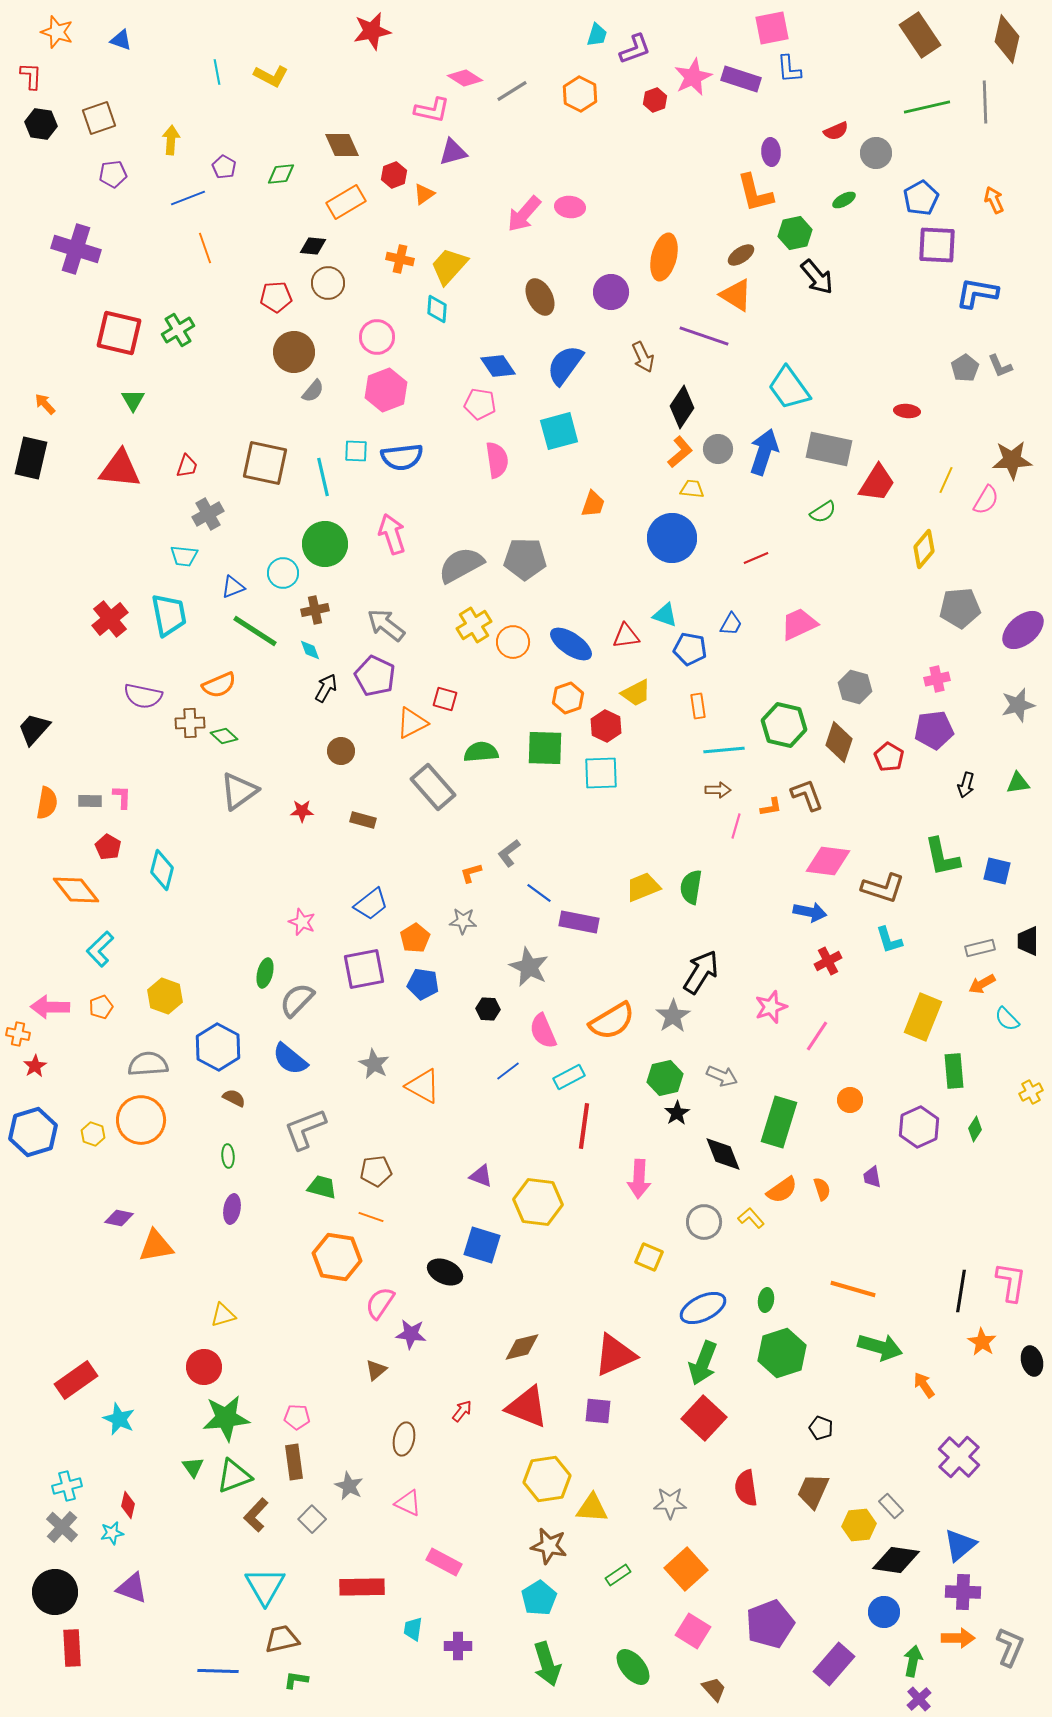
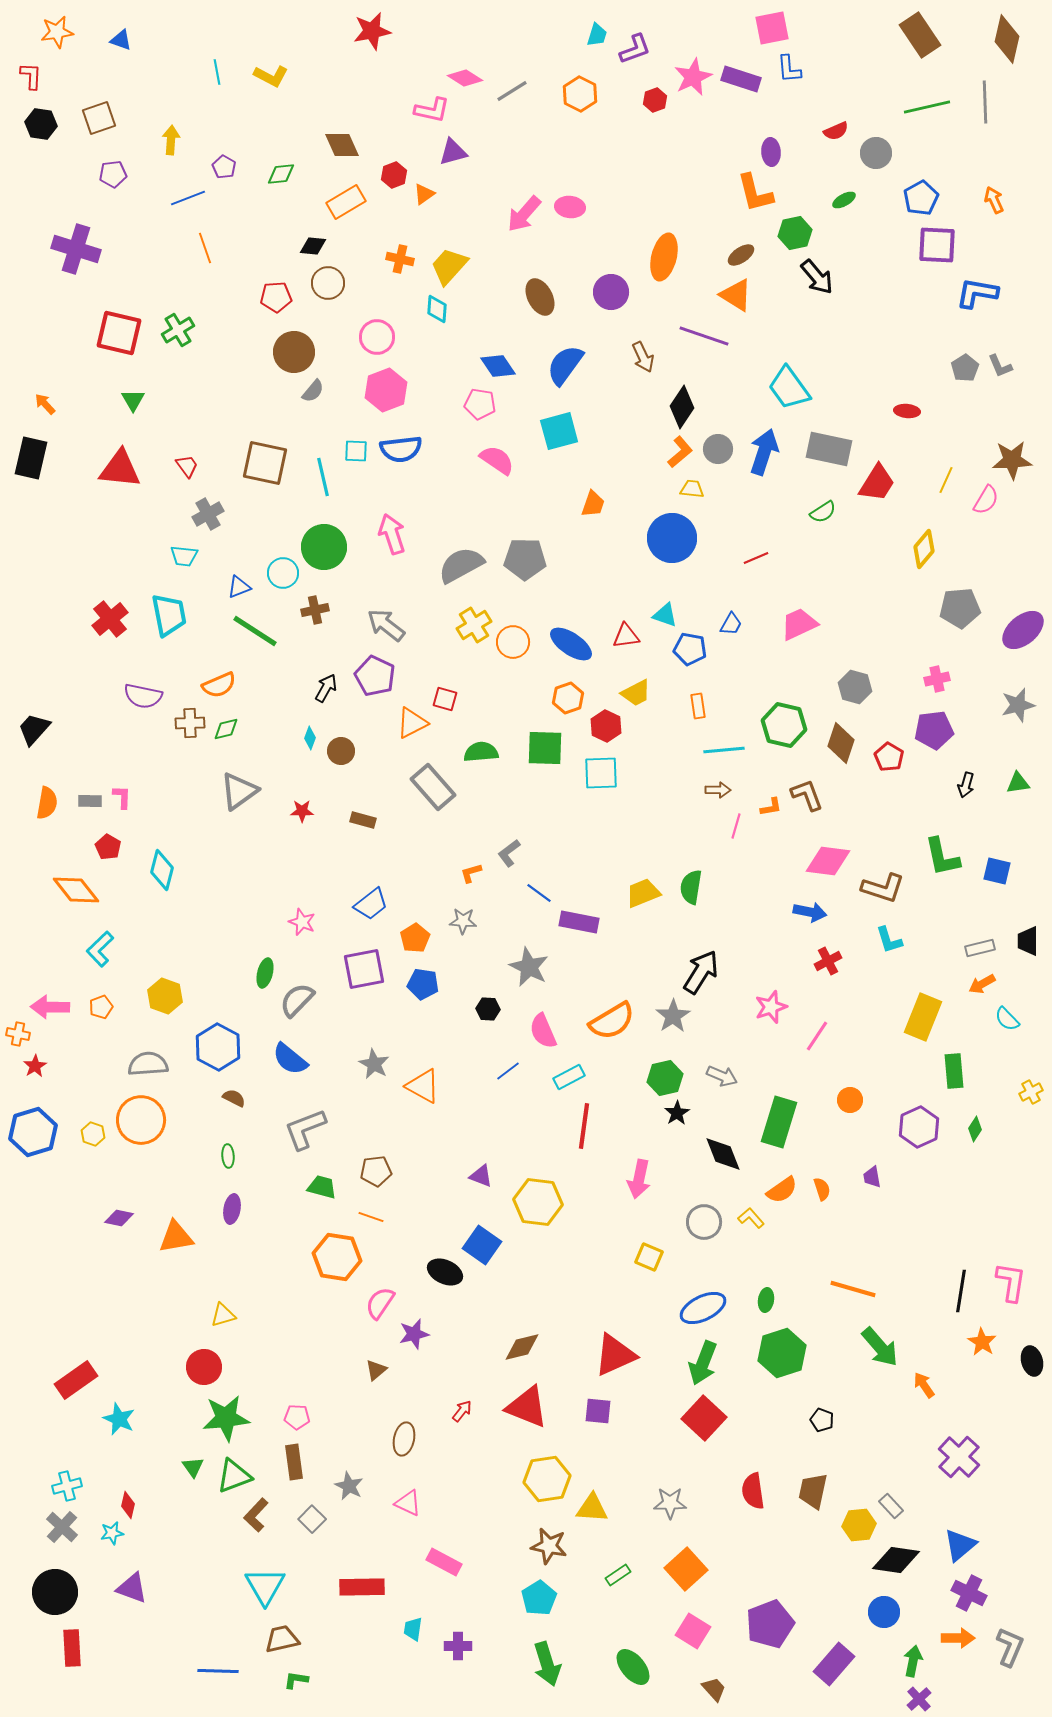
orange star at (57, 32): rotated 28 degrees counterclockwise
blue semicircle at (402, 457): moved 1 px left, 8 px up
pink semicircle at (497, 460): rotated 48 degrees counterclockwise
red trapezoid at (187, 466): rotated 55 degrees counterclockwise
green circle at (325, 544): moved 1 px left, 3 px down
blue triangle at (233, 587): moved 6 px right
cyan diamond at (310, 650): moved 88 px down; rotated 40 degrees clockwise
green diamond at (224, 736): moved 2 px right, 7 px up; rotated 56 degrees counterclockwise
brown diamond at (839, 742): moved 2 px right, 1 px down
yellow trapezoid at (643, 887): moved 6 px down
pink arrow at (639, 1179): rotated 9 degrees clockwise
blue square at (482, 1245): rotated 18 degrees clockwise
orange triangle at (156, 1246): moved 20 px right, 9 px up
purple star at (411, 1334): moved 3 px right; rotated 20 degrees counterclockwise
green arrow at (880, 1347): rotated 33 degrees clockwise
black pentagon at (821, 1428): moved 1 px right, 8 px up
red semicircle at (746, 1488): moved 7 px right, 3 px down
brown trapezoid at (813, 1491): rotated 12 degrees counterclockwise
purple cross at (963, 1592): moved 6 px right, 1 px down; rotated 24 degrees clockwise
